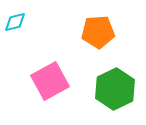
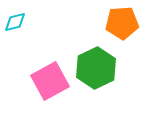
orange pentagon: moved 24 px right, 9 px up
green hexagon: moved 19 px left, 21 px up
